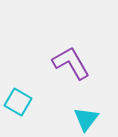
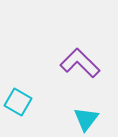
purple L-shape: moved 9 px right; rotated 15 degrees counterclockwise
